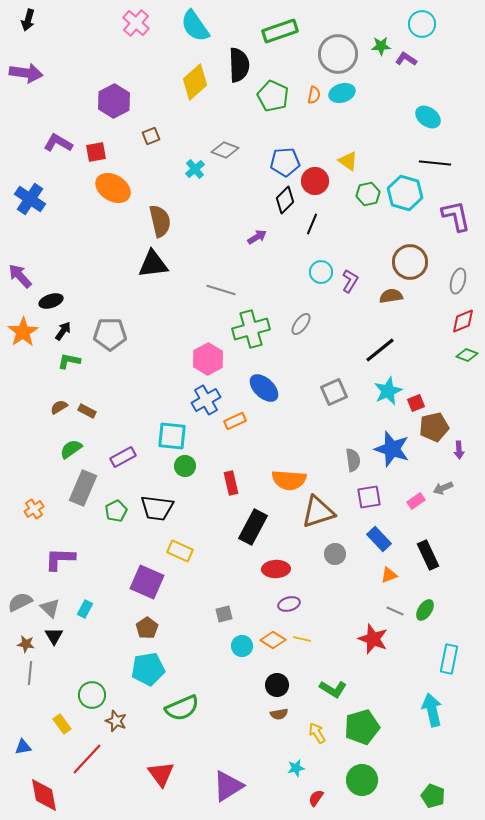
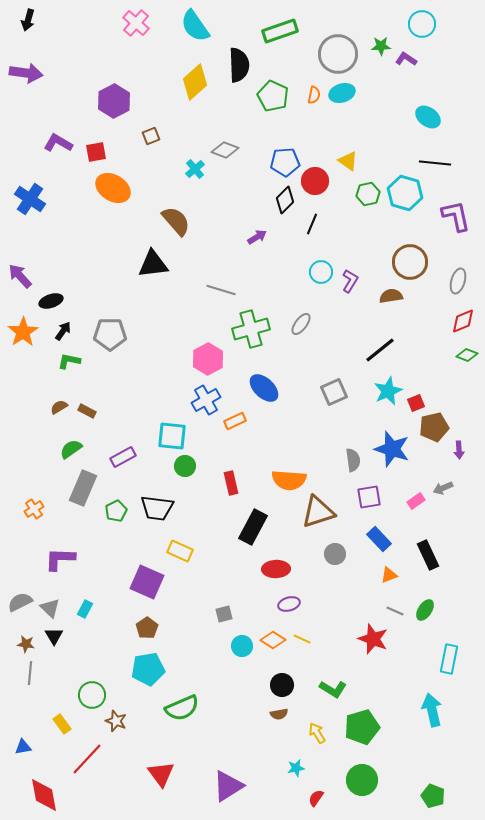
brown semicircle at (160, 221): moved 16 px right; rotated 28 degrees counterclockwise
yellow line at (302, 639): rotated 12 degrees clockwise
black circle at (277, 685): moved 5 px right
